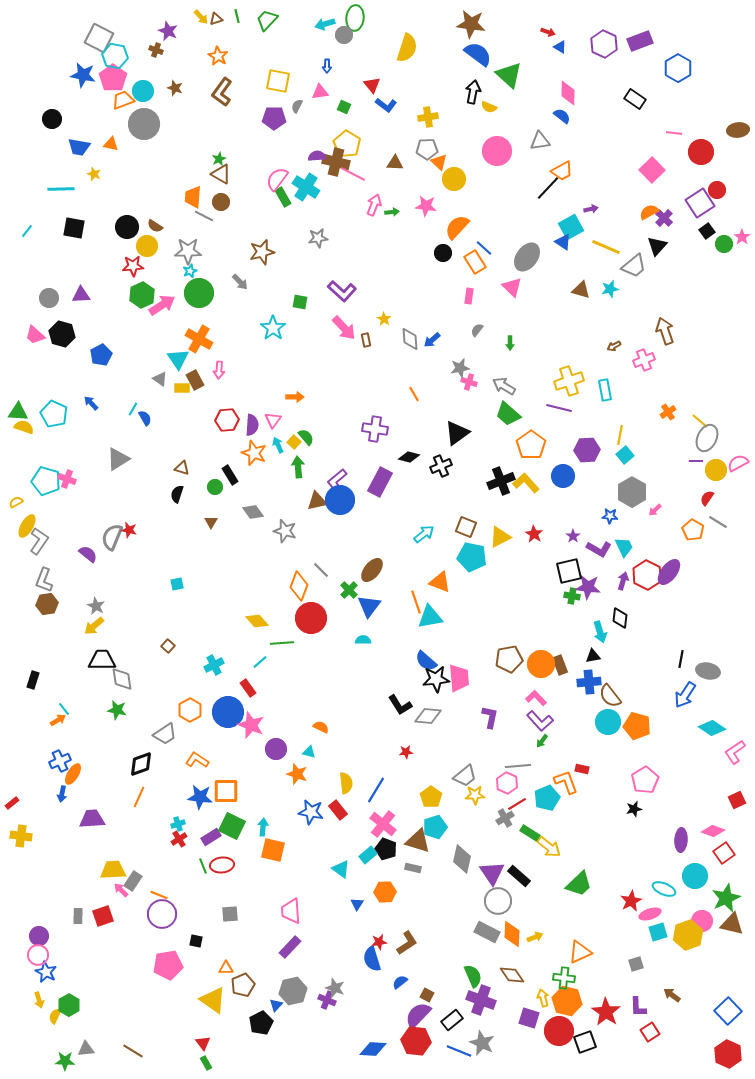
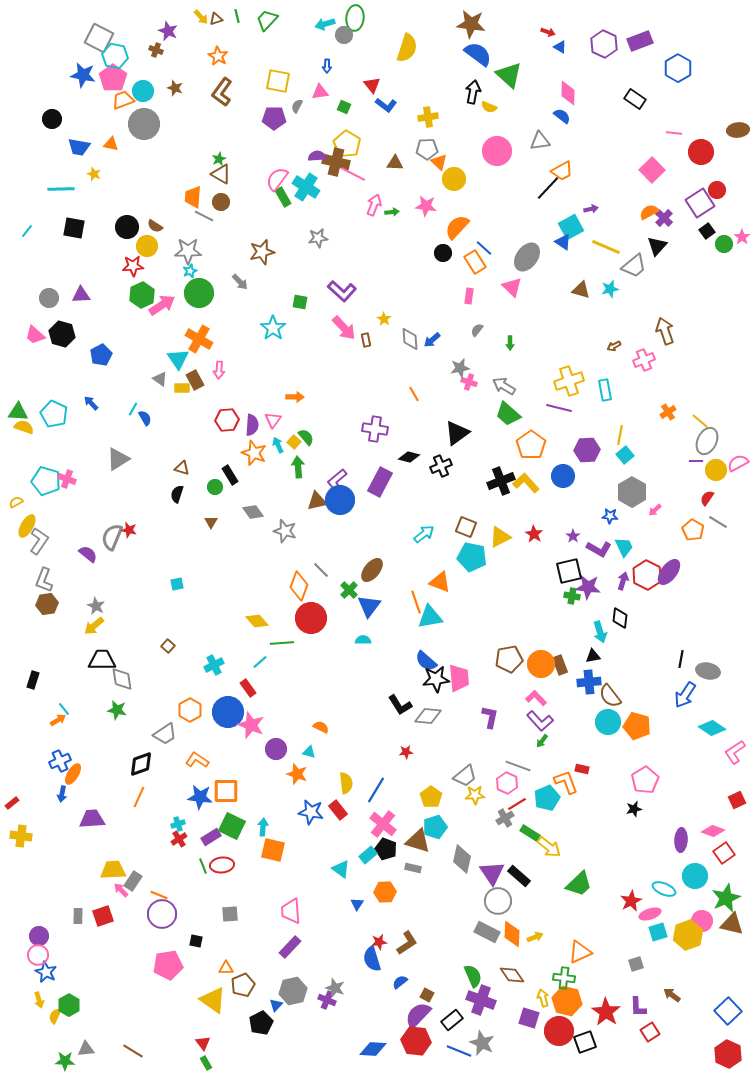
gray ellipse at (707, 438): moved 3 px down
gray line at (518, 766): rotated 25 degrees clockwise
